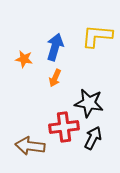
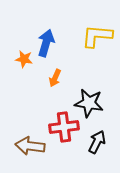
blue arrow: moved 9 px left, 4 px up
black arrow: moved 4 px right, 4 px down
